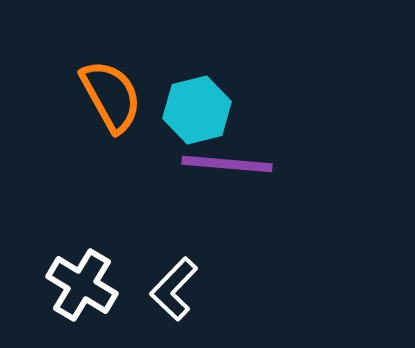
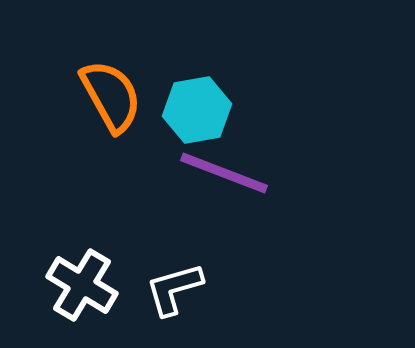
cyan hexagon: rotated 4 degrees clockwise
purple line: moved 3 px left, 9 px down; rotated 16 degrees clockwise
white L-shape: rotated 30 degrees clockwise
